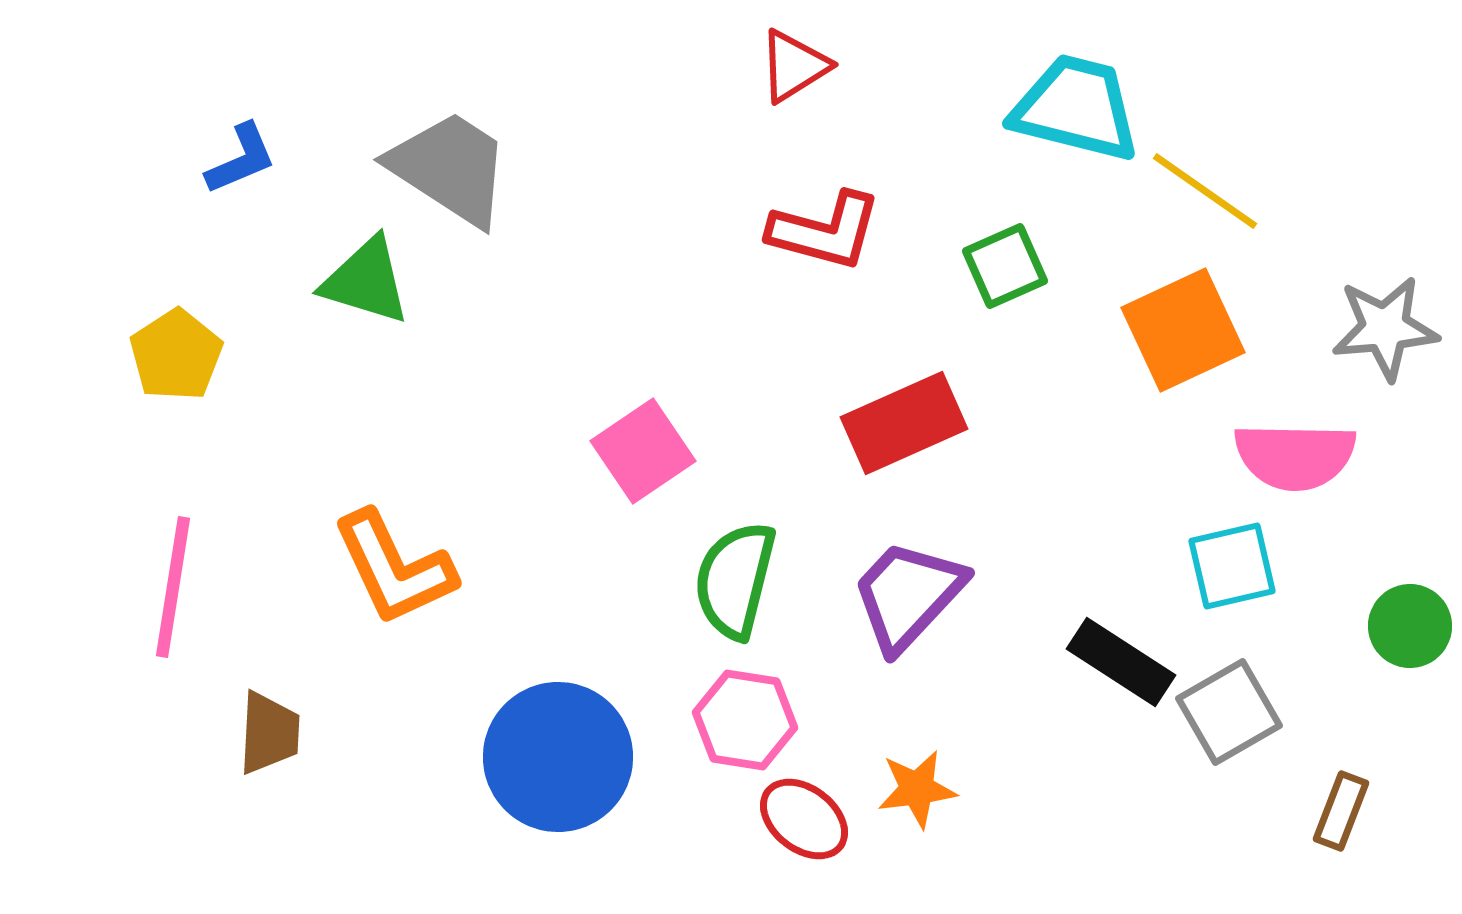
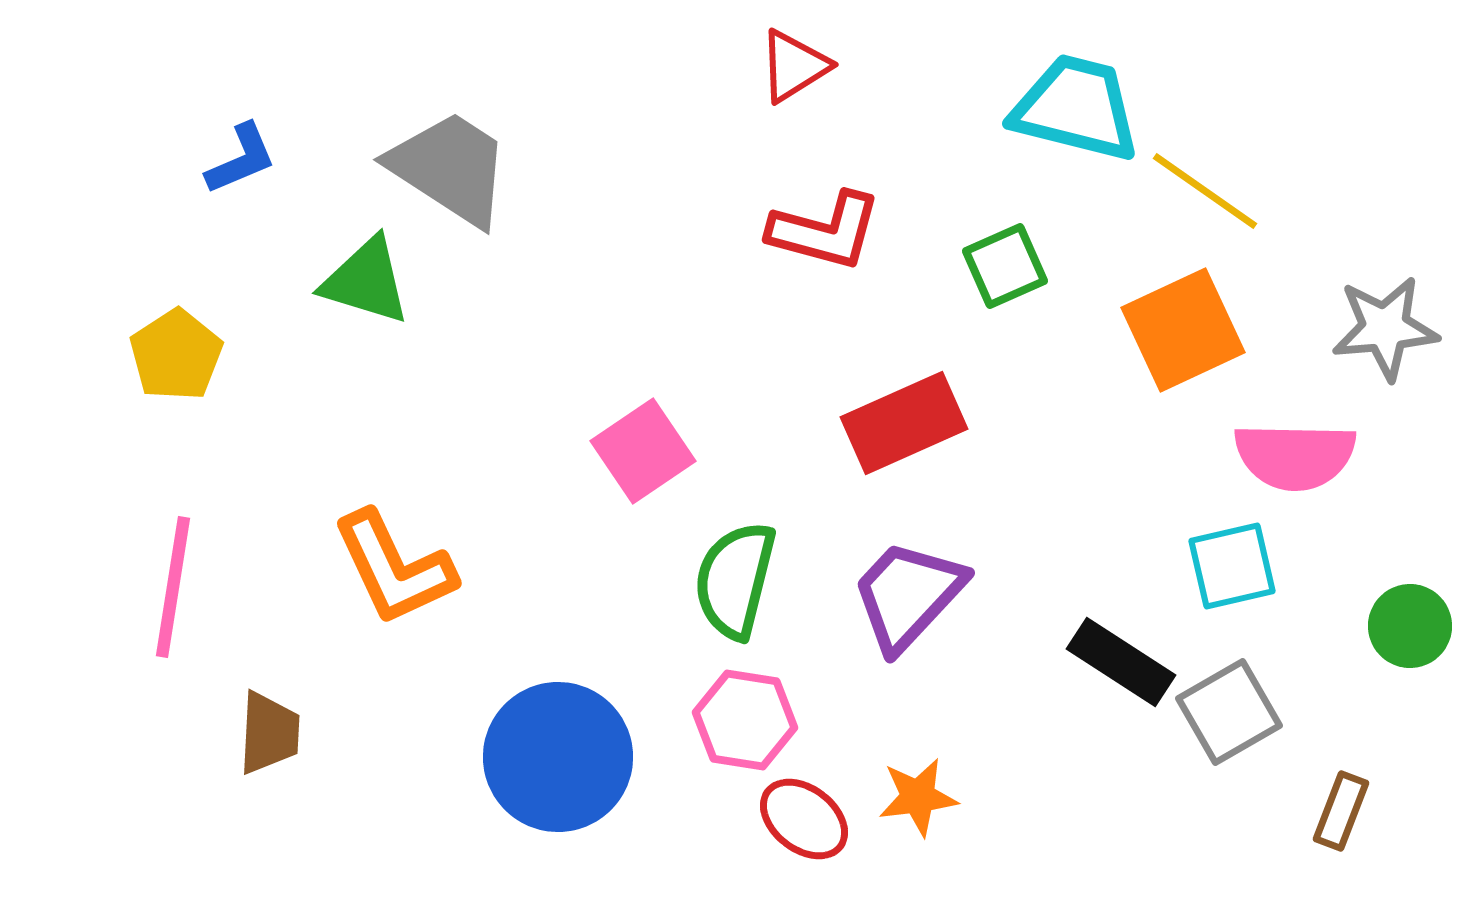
orange star: moved 1 px right, 8 px down
